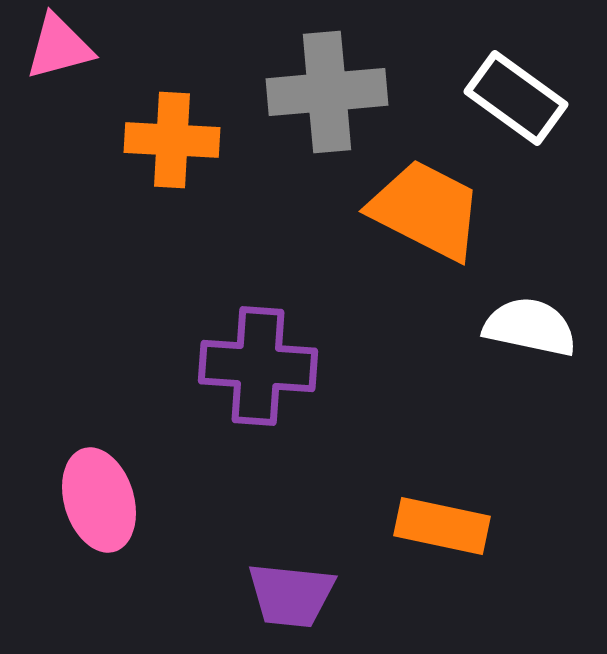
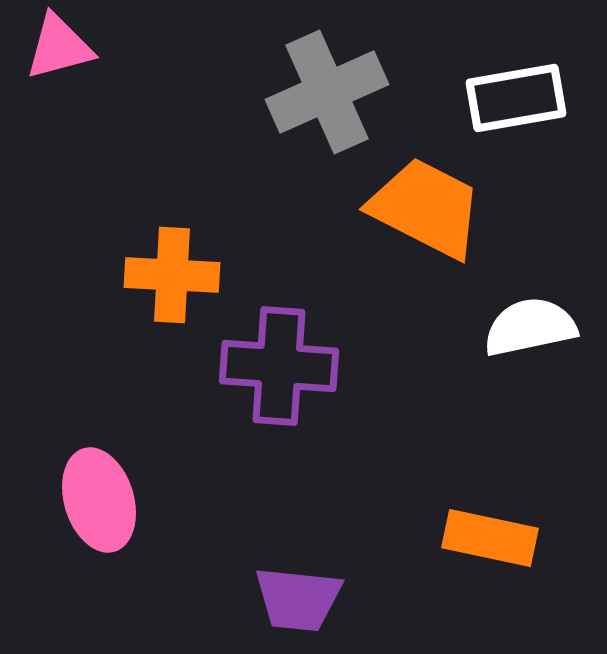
gray cross: rotated 19 degrees counterclockwise
white rectangle: rotated 46 degrees counterclockwise
orange cross: moved 135 px down
orange trapezoid: moved 2 px up
white semicircle: rotated 24 degrees counterclockwise
purple cross: moved 21 px right
orange rectangle: moved 48 px right, 12 px down
purple trapezoid: moved 7 px right, 4 px down
